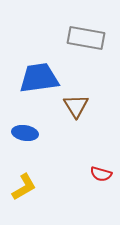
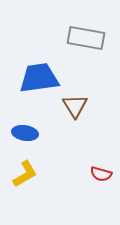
brown triangle: moved 1 px left
yellow L-shape: moved 1 px right, 13 px up
